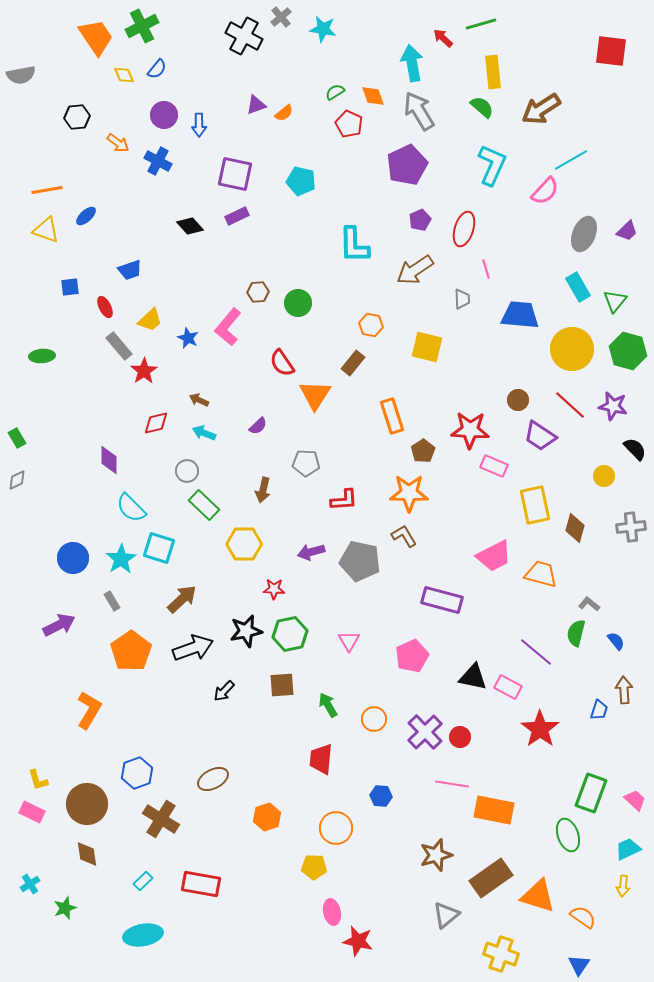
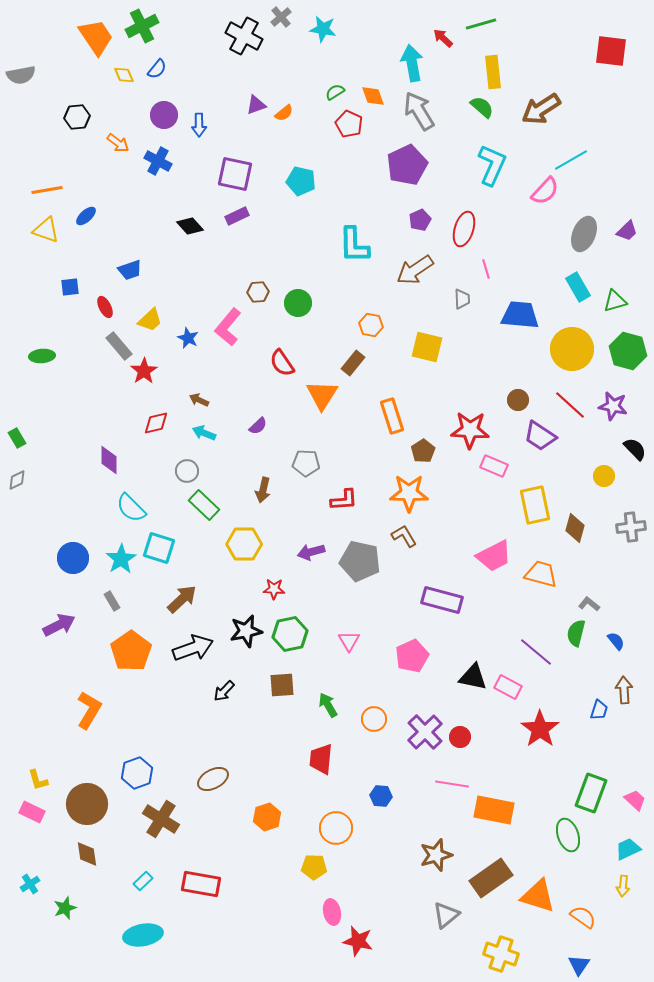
green triangle at (615, 301): rotated 35 degrees clockwise
orange triangle at (315, 395): moved 7 px right
